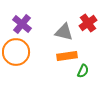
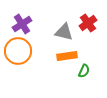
purple cross: rotated 18 degrees clockwise
orange circle: moved 2 px right, 1 px up
green semicircle: moved 1 px right
